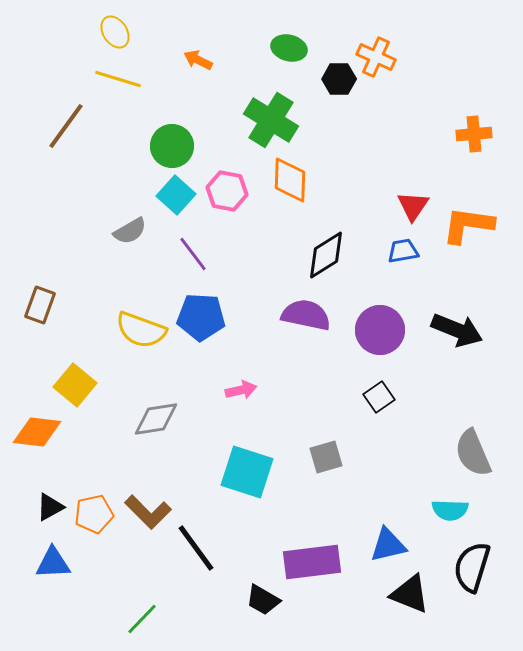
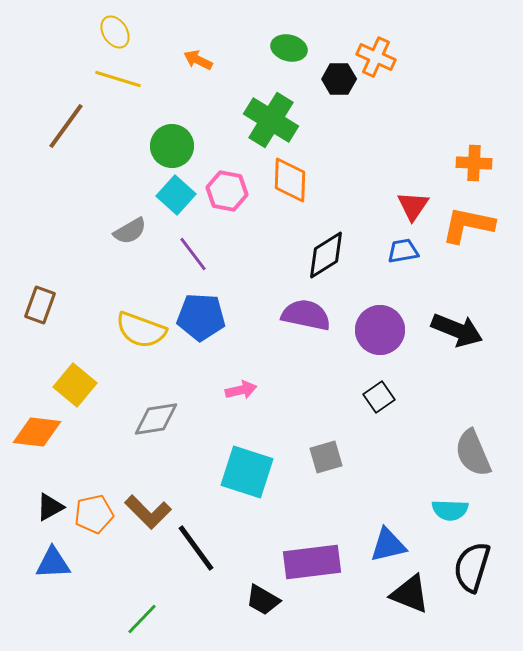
orange cross at (474, 134): moved 29 px down; rotated 8 degrees clockwise
orange L-shape at (468, 225): rotated 4 degrees clockwise
